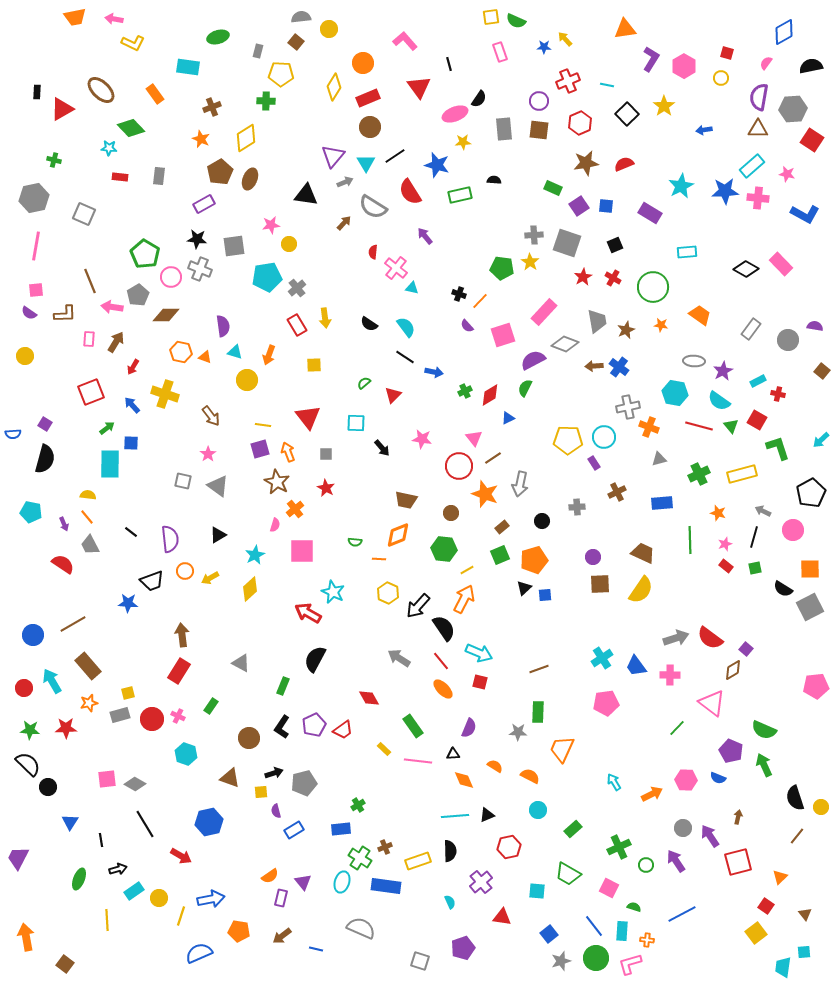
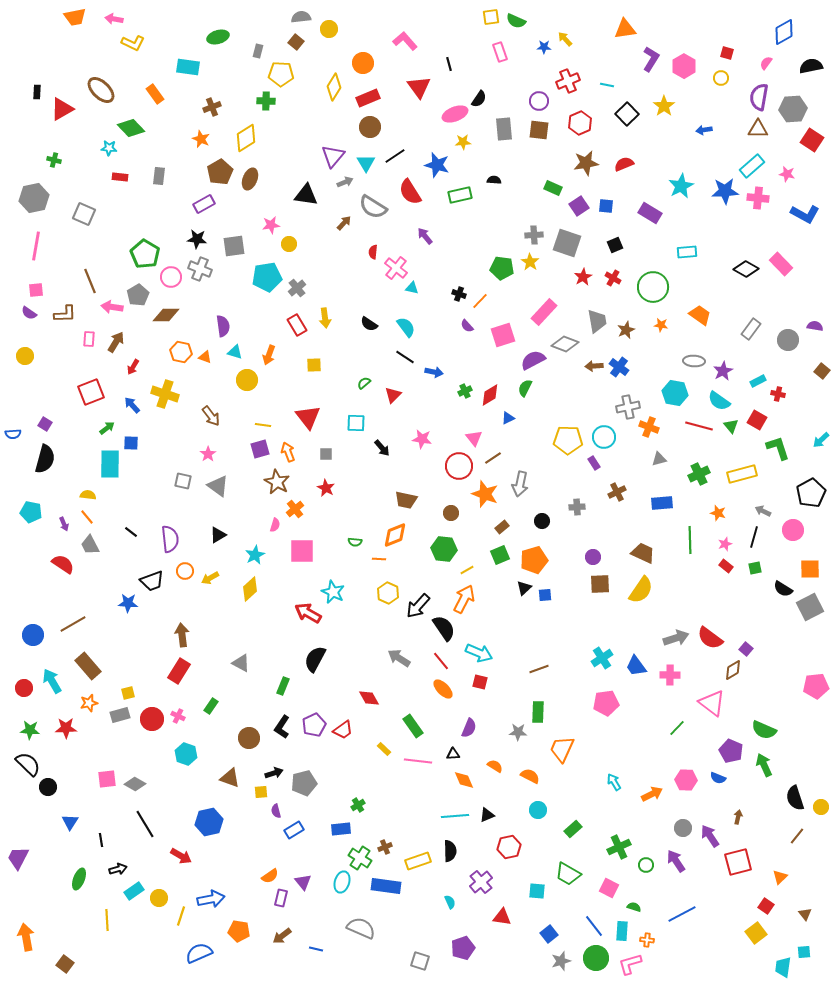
orange diamond at (398, 535): moved 3 px left
